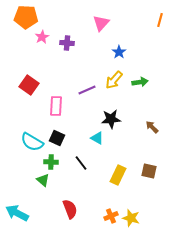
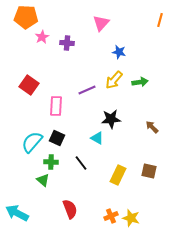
blue star: rotated 24 degrees counterclockwise
cyan semicircle: rotated 100 degrees clockwise
